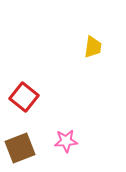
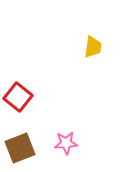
red square: moved 6 px left
pink star: moved 2 px down
